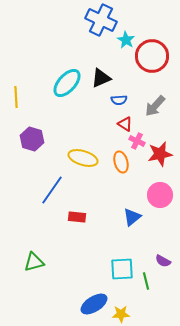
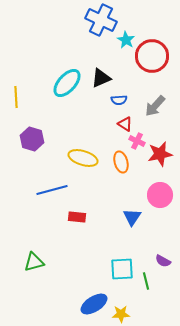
blue line: rotated 40 degrees clockwise
blue triangle: rotated 18 degrees counterclockwise
